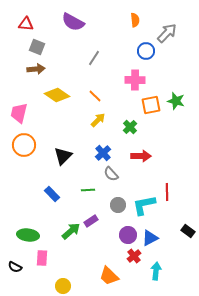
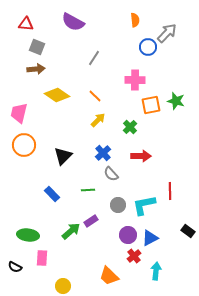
blue circle: moved 2 px right, 4 px up
red line: moved 3 px right, 1 px up
